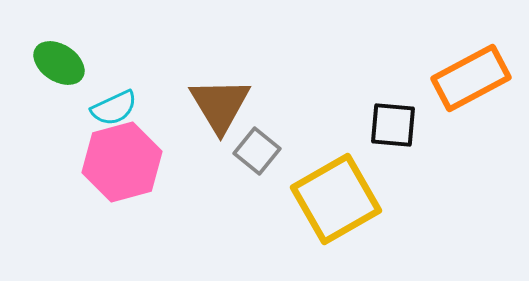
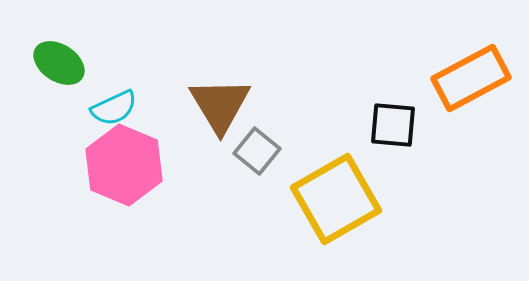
pink hexagon: moved 2 px right, 3 px down; rotated 22 degrees counterclockwise
